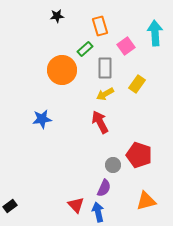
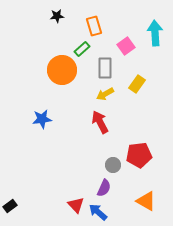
orange rectangle: moved 6 px left
green rectangle: moved 3 px left
red pentagon: rotated 25 degrees counterclockwise
orange triangle: rotated 45 degrees clockwise
blue arrow: rotated 36 degrees counterclockwise
